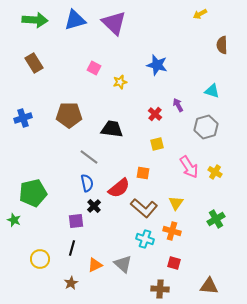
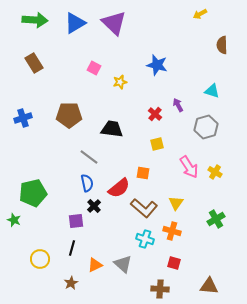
blue triangle: moved 3 px down; rotated 15 degrees counterclockwise
